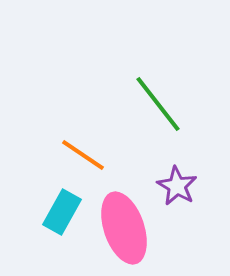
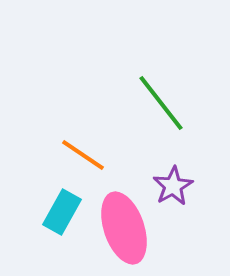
green line: moved 3 px right, 1 px up
purple star: moved 4 px left; rotated 12 degrees clockwise
